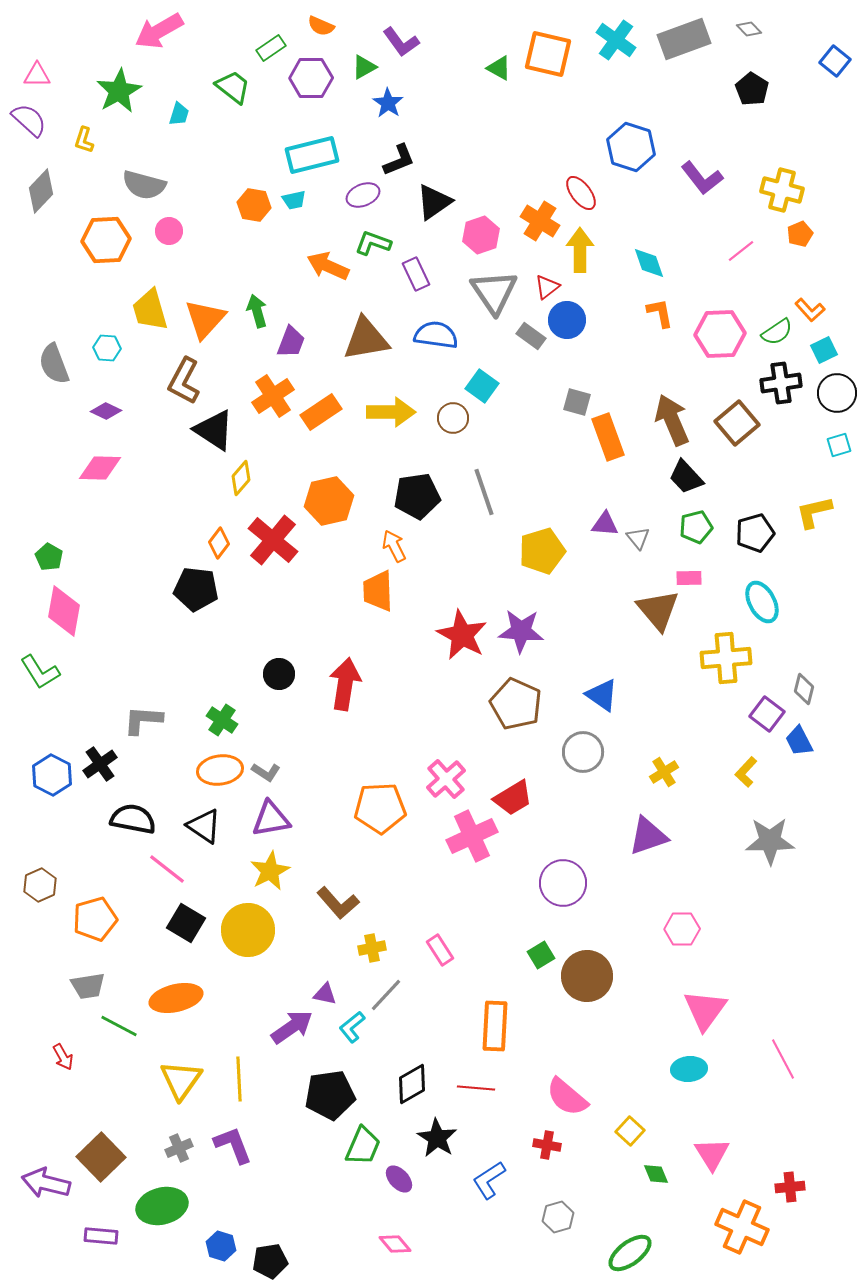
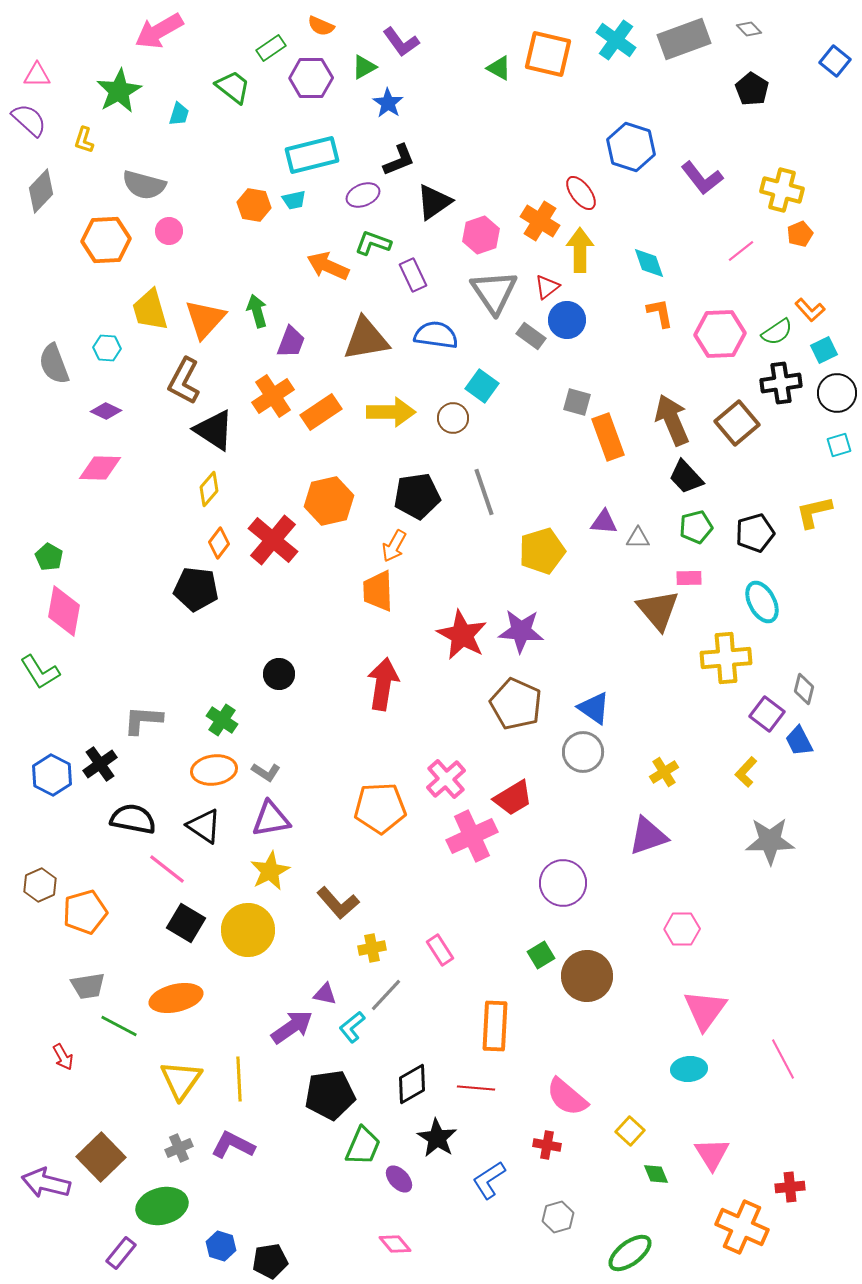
purple rectangle at (416, 274): moved 3 px left, 1 px down
yellow diamond at (241, 478): moved 32 px left, 11 px down
purple triangle at (605, 524): moved 1 px left, 2 px up
gray triangle at (638, 538): rotated 50 degrees counterclockwise
orange arrow at (394, 546): rotated 124 degrees counterclockwise
red arrow at (345, 684): moved 38 px right
blue triangle at (602, 695): moved 8 px left, 13 px down
orange ellipse at (220, 770): moved 6 px left
orange pentagon at (95, 919): moved 10 px left, 7 px up
purple L-shape at (233, 1145): rotated 42 degrees counterclockwise
purple rectangle at (101, 1236): moved 20 px right, 17 px down; rotated 56 degrees counterclockwise
